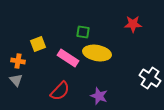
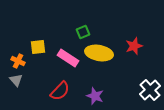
red star: moved 1 px right, 22 px down; rotated 18 degrees counterclockwise
green square: rotated 32 degrees counterclockwise
yellow square: moved 3 px down; rotated 14 degrees clockwise
yellow ellipse: moved 2 px right
orange cross: rotated 16 degrees clockwise
white cross: moved 12 px down; rotated 15 degrees clockwise
purple star: moved 4 px left
